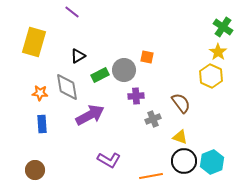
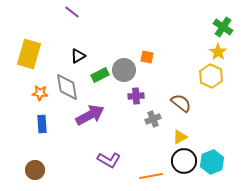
yellow rectangle: moved 5 px left, 12 px down
brown semicircle: rotated 15 degrees counterclockwise
yellow triangle: rotated 49 degrees counterclockwise
